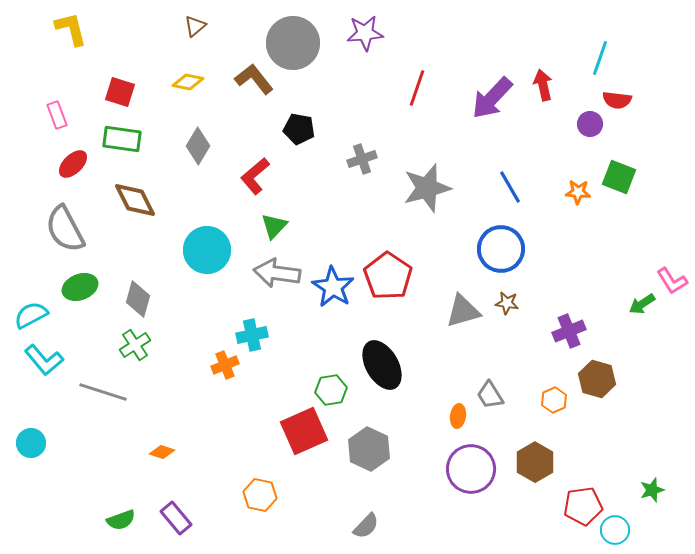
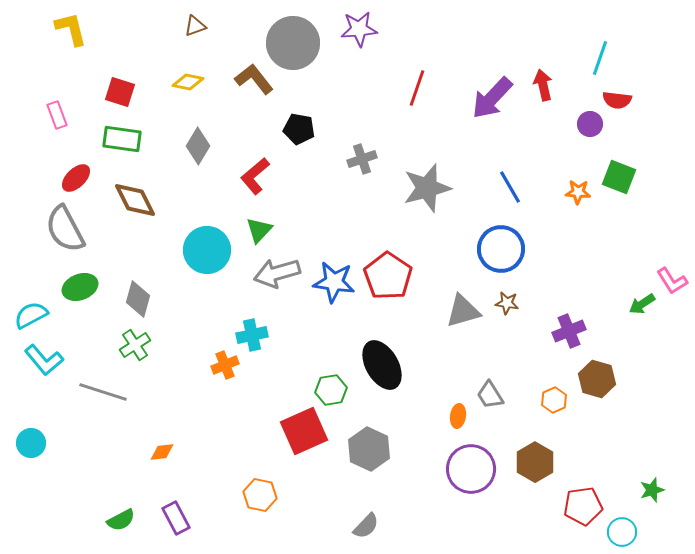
brown triangle at (195, 26): rotated 20 degrees clockwise
purple star at (365, 33): moved 6 px left, 4 px up
red ellipse at (73, 164): moved 3 px right, 14 px down
green triangle at (274, 226): moved 15 px left, 4 px down
gray arrow at (277, 273): rotated 24 degrees counterclockwise
blue star at (333, 287): moved 1 px right, 5 px up; rotated 24 degrees counterclockwise
orange diamond at (162, 452): rotated 25 degrees counterclockwise
purple rectangle at (176, 518): rotated 12 degrees clockwise
green semicircle at (121, 520): rotated 8 degrees counterclockwise
cyan circle at (615, 530): moved 7 px right, 2 px down
